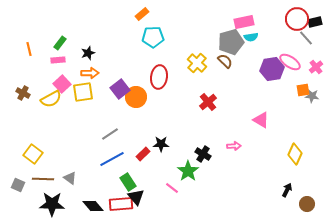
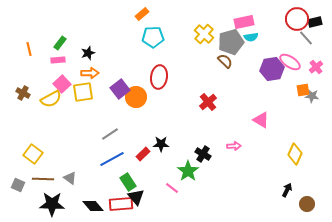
yellow cross at (197, 63): moved 7 px right, 29 px up
